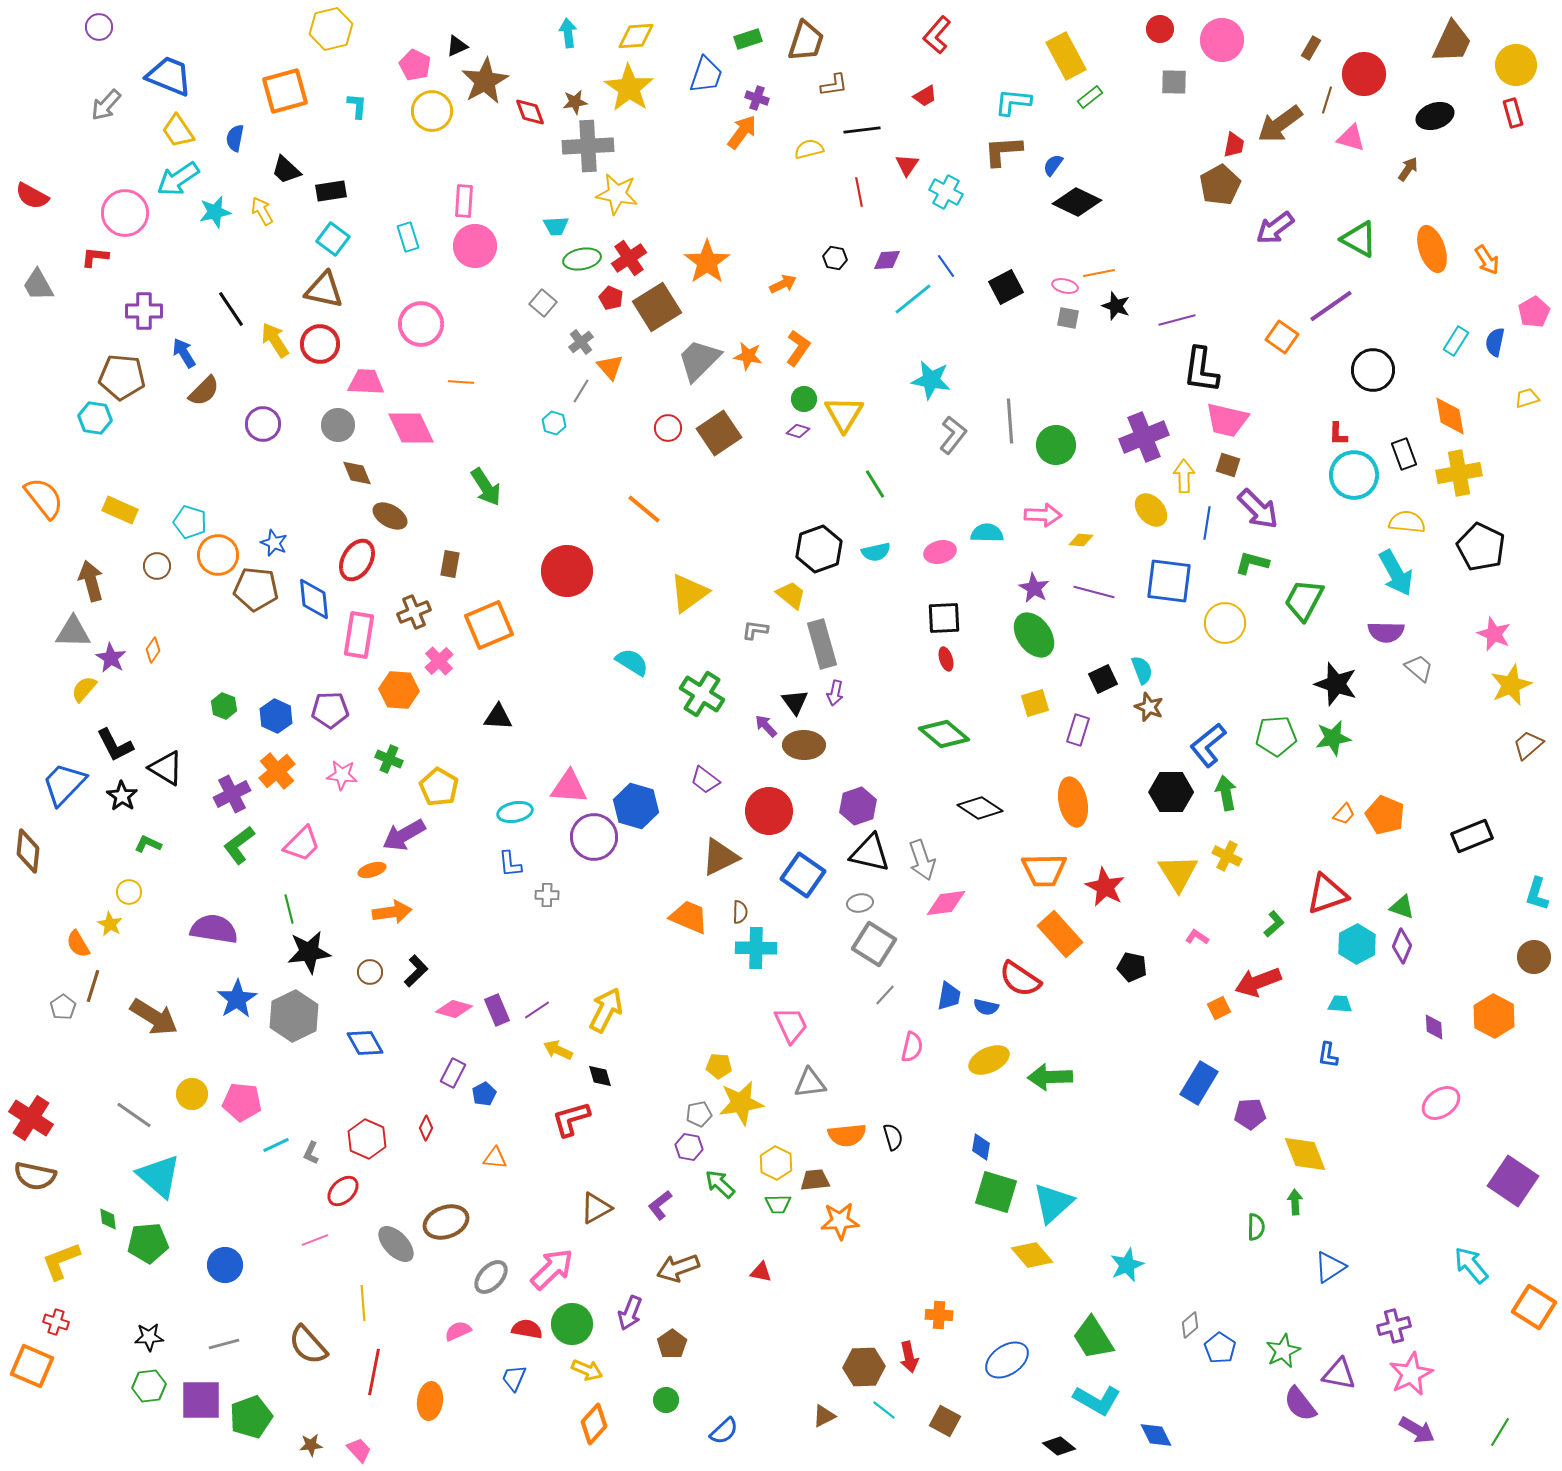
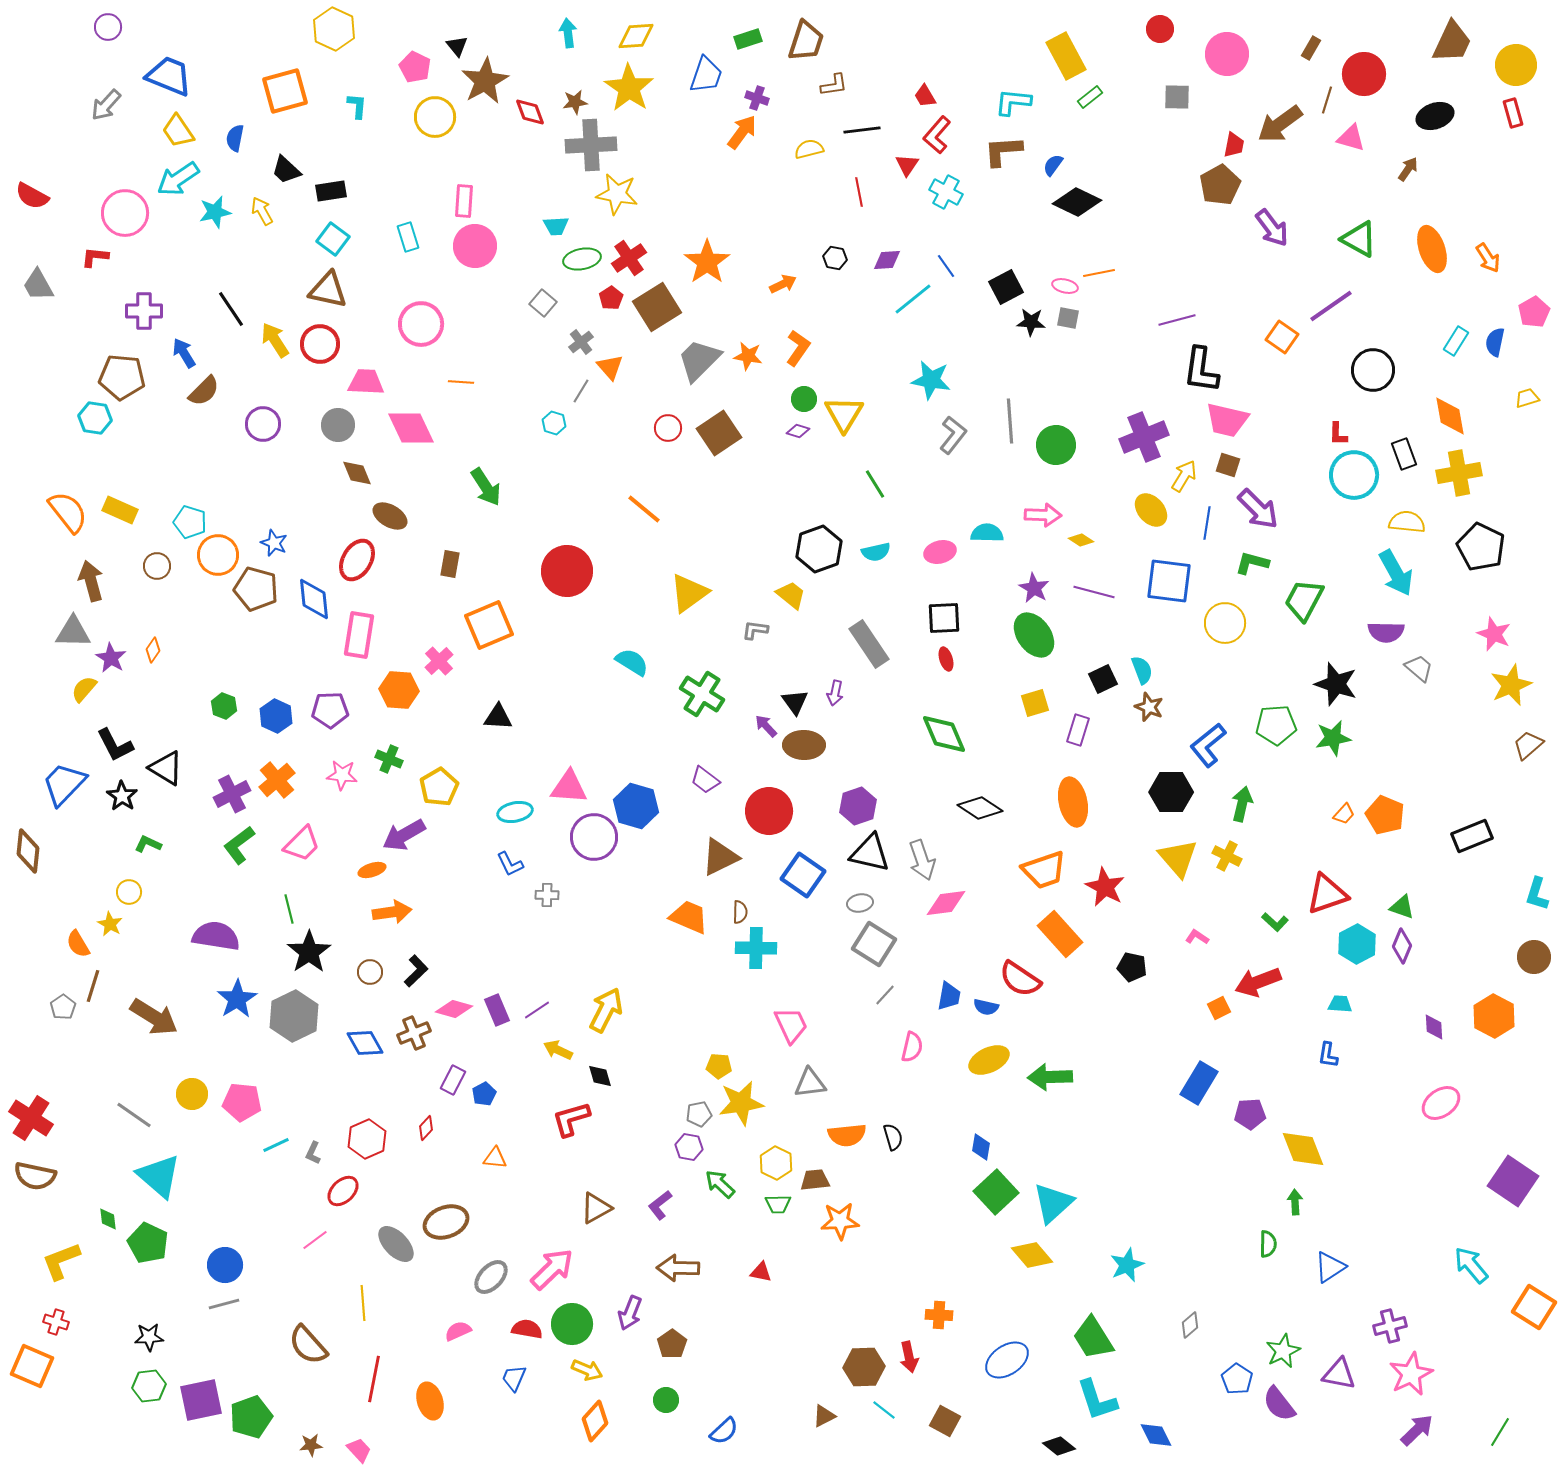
purple circle at (99, 27): moved 9 px right
yellow hexagon at (331, 29): moved 3 px right; rotated 21 degrees counterclockwise
red L-shape at (937, 35): moved 100 px down
pink circle at (1222, 40): moved 5 px right, 14 px down
black triangle at (457, 46): rotated 45 degrees counterclockwise
pink pentagon at (415, 65): moved 2 px down
gray square at (1174, 82): moved 3 px right, 15 px down
red trapezoid at (925, 96): rotated 90 degrees clockwise
yellow circle at (432, 111): moved 3 px right, 6 px down
gray cross at (588, 146): moved 3 px right, 1 px up
purple arrow at (1275, 228): moved 3 px left; rotated 90 degrees counterclockwise
orange arrow at (1487, 260): moved 1 px right, 2 px up
brown triangle at (324, 290): moved 4 px right
red pentagon at (611, 298): rotated 15 degrees clockwise
black star at (1116, 306): moved 85 px left, 16 px down; rotated 16 degrees counterclockwise
yellow arrow at (1184, 476): rotated 32 degrees clockwise
orange semicircle at (44, 498): moved 24 px right, 14 px down
yellow diamond at (1081, 540): rotated 30 degrees clockwise
brown pentagon at (256, 589): rotated 9 degrees clockwise
brown cross at (414, 612): moved 421 px down
gray rectangle at (822, 644): moved 47 px right; rotated 18 degrees counterclockwise
green diamond at (944, 734): rotated 27 degrees clockwise
green pentagon at (1276, 736): moved 11 px up
orange cross at (277, 771): moved 9 px down
yellow pentagon at (439, 787): rotated 12 degrees clockwise
green arrow at (1226, 793): moved 16 px right, 11 px down; rotated 24 degrees clockwise
blue L-shape at (510, 864): rotated 20 degrees counterclockwise
orange trapezoid at (1044, 870): rotated 18 degrees counterclockwise
yellow triangle at (1178, 873): moved 15 px up; rotated 9 degrees counterclockwise
green L-shape at (1274, 924): moved 1 px right, 2 px up; rotated 84 degrees clockwise
purple semicircle at (214, 929): moved 2 px right, 7 px down
black star at (309, 952): rotated 27 degrees counterclockwise
purple rectangle at (453, 1073): moved 7 px down
red diamond at (426, 1128): rotated 15 degrees clockwise
red hexagon at (367, 1139): rotated 12 degrees clockwise
gray L-shape at (311, 1153): moved 2 px right
yellow diamond at (1305, 1154): moved 2 px left, 5 px up
green square at (996, 1192): rotated 30 degrees clockwise
green semicircle at (1256, 1227): moved 12 px right, 17 px down
pink line at (315, 1240): rotated 16 degrees counterclockwise
green pentagon at (148, 1243): rotated 30 degrees clockwise
brown arrow at (678, 1268): rotated 21 degrees clockwise
purple cross at (1394, 1326): moved 4 px left
gray line at (224, 1344): moved 40 px up
blue pentagon at (1220, 1348): moved 17 px right, 31 px down
red line at (374, 1372): moved 7 px down
purple square at (201, 1400): rotated 12 degrees counterclockwise
cyan L-shape at (1097, 1400): rotated 42 degrees clockwise
orange ellipse at (430, 1401): rotated 24 degrees counterclockwise
purple semicircle at (1300, 1404): moved 21 px left
orange diamond at (594, 1424): moved 1 px right, 3 px up
purple arrow at (1417, 1430): rotated 75 degrees counterclockwise
